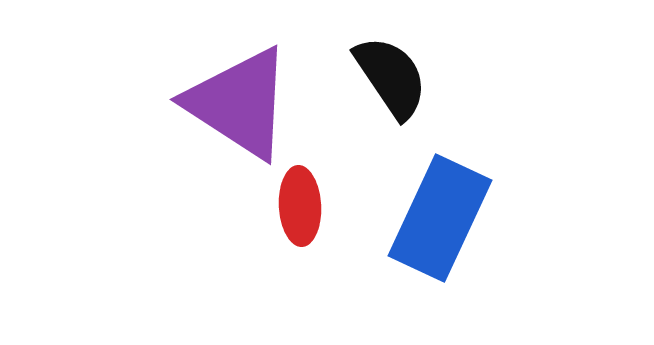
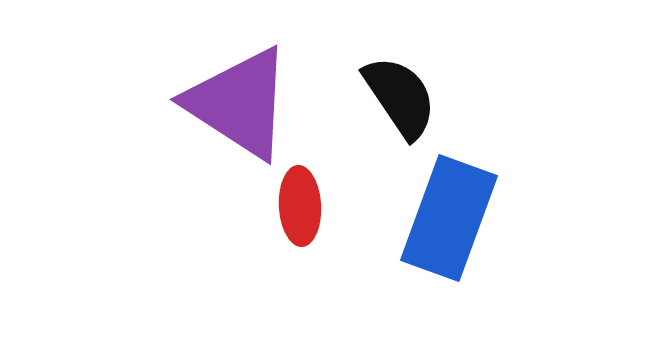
black semicircle: moved 9 px right, 20 px down
blue rectangle: moved 9 px right; rotated 5 degrees counterclockwise
